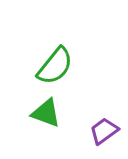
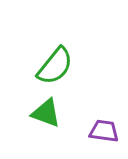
purple trapezoid: rotated 44 degrees clockwise
